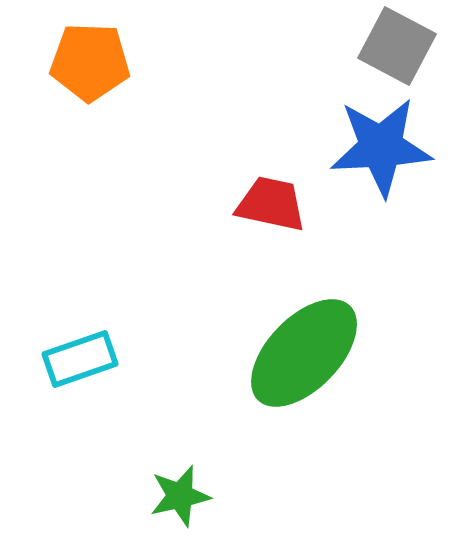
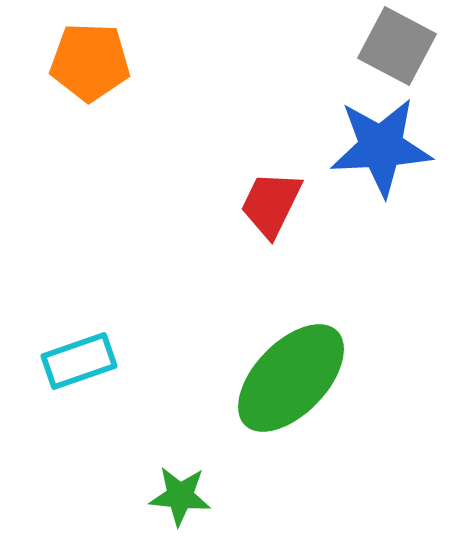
red trapezoid: rotated 76 degrees counterclockwise
green ellipse: moved 13 px left, 25 px down
cyan rectangle: moved 1 px left, 2 px down
green star: rotated 18 degrees clockwise
